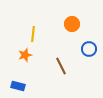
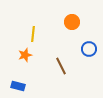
orange circle: moved 2 px up
